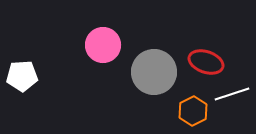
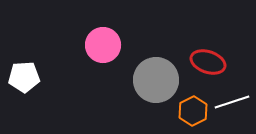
red ellipse: moved 2 px right
gray circle: moved 2 px right, 8 px down
white pentagon: moved 2 px right, 1 px down
white line: moved 8 px down
